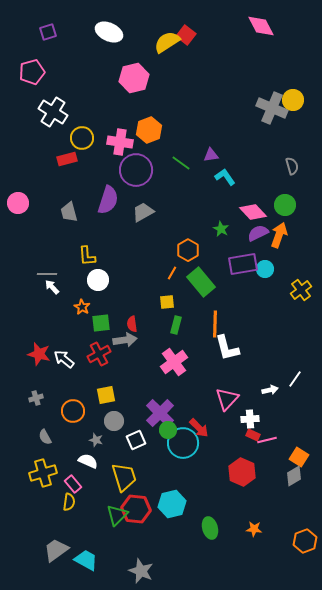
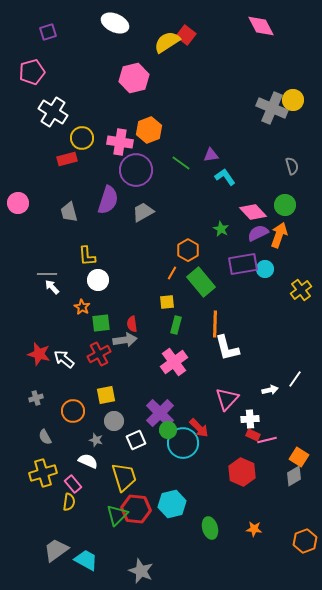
white ellipse at (109, 32): moved 6 px right, 9 px up
